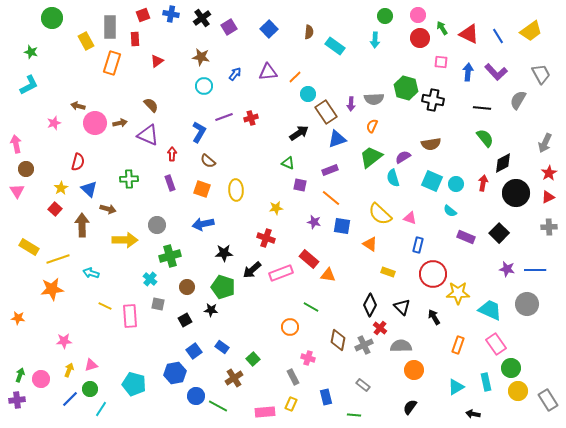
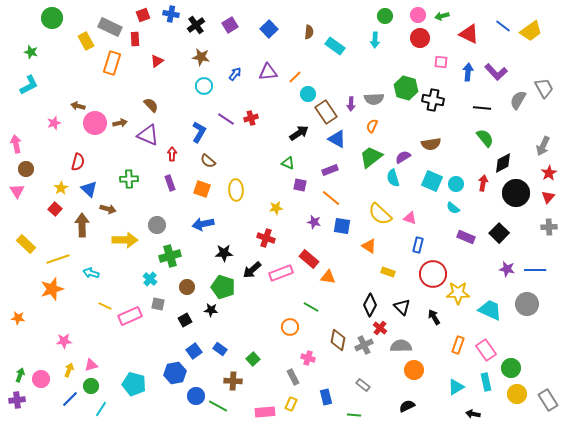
black cross at (202, 18): moved 6 px left, 7 px down
gray rectangle at (110, 27): rotated 65 degrees counterclockwise
purple square at (229, 27): moved 1 px right, 2 px up
green arrow at (442, 28): moved 12 px up; rotated 72 degrees counterclockwise
blue line at (498, 36): moved 5 px right, 10 px up; rotated 21 degrees counterclockwise
gray trapezoid at (541, 74): moved 3 px right, 14 px down
purple line at (224, 117): moved 2 px right, 2 px down; rotated 54 degrees clockwise
blue triangle at (337, 139): rotated 48 degrees clockwise
gray arrow at (545, 143): moved 2 px left, 3 px down
red triangle at (548, 197): rotated 24 degrees counterclockwise
cyan semicircle at (450, 211): moved 3 px right, 3 px up
orange triangle at (370, 244): moved 1 px left, 2 px down
yellow rectangle at (29, 247): moved 3 px left, 3 px up; rotated 12 degrees clockwise
orange triangle at (328, 275): moved 2 px down
orange star at (52, 289): rotated 10 degrees counterclockwise
pink rectangle at (130, 316): rotated 70 degrees clockwise
pink rectangle at (496, 344): moved 10 px left, 6 px down
blue rectangle at (222, 347): moved 2 px left, 2 px down
brown cross at (234, 378): moved 1 px left, 3 px down; rotated 36 degrees clockwise
green circle at (90, 389): moved 1 px right, 3 px up
yellow circle at (518, 391): moved 1 px left, 3 px down
black semicircle at (410, 407): moved 3 px left, 1 px up; rotated 28 degrees clockwise
